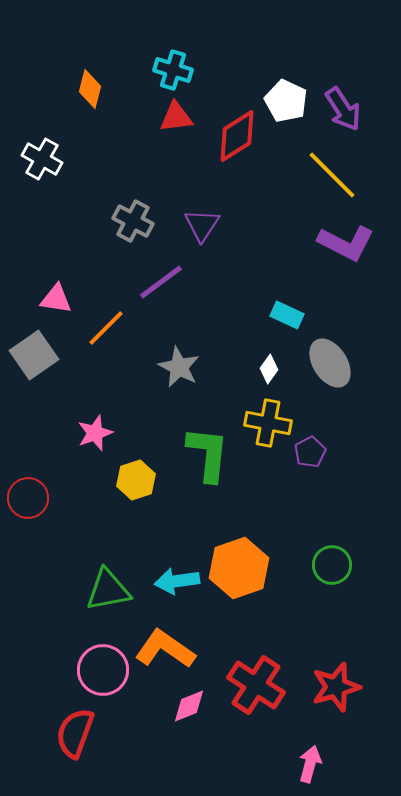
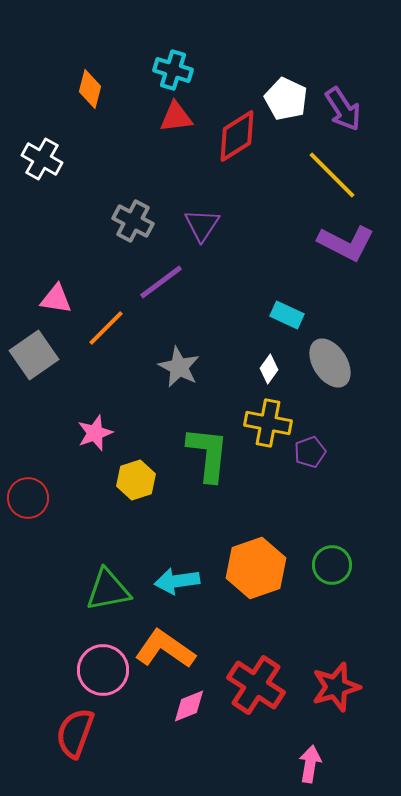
white pentagon: moved 2 px up
purple pentagon: rotated 8 degrees clockwise
orange hexagon: moved 17 px right
pink arrow: rotated 6 degrees counterclockwise
